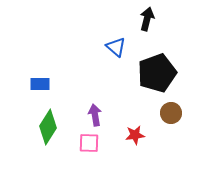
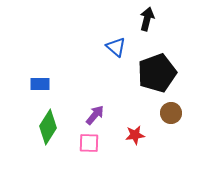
purple arrow: rotated 50 degrees clockwise
